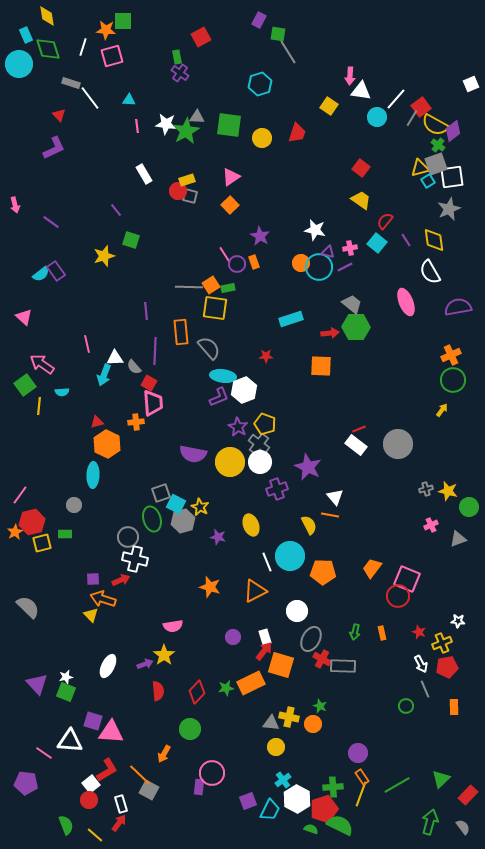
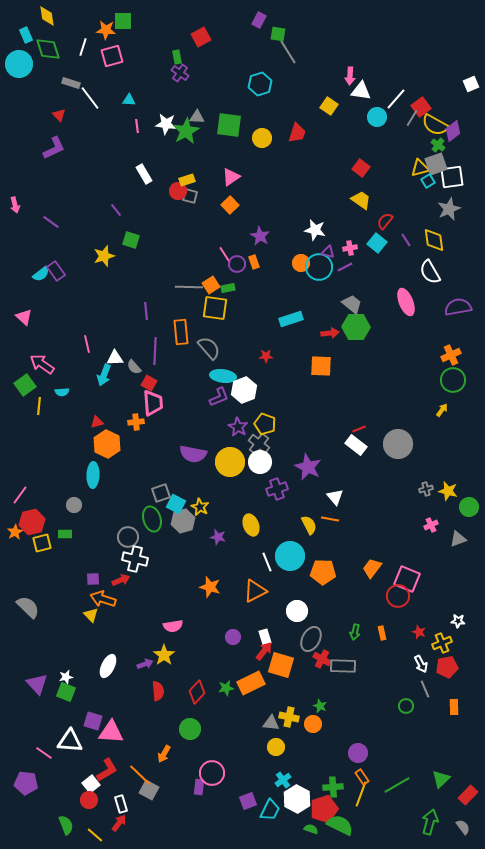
orange line at (330, 515): moved 4 px down
